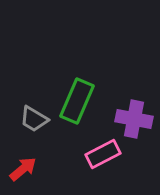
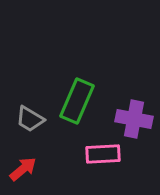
gray trapezoid: moved 4 px left
pink rectangle: rotated 24 degrees clockwise
